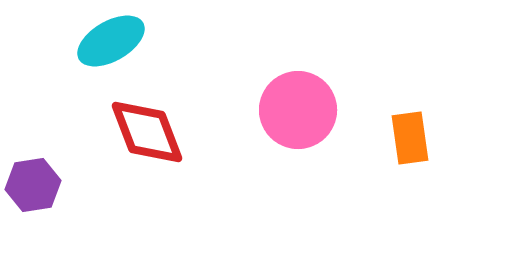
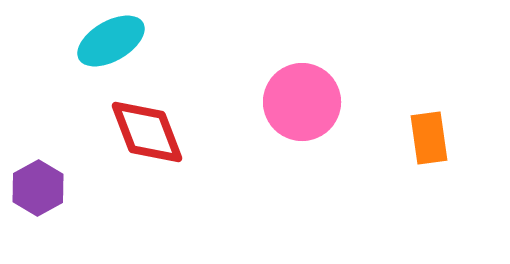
pink circle: moved 4 px right, 8 px up
orange rectangle: moved 19 px right
purple hexagon: moved 5 px right, 3 px down; rotated 20 degrees counterclockwise
